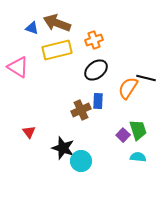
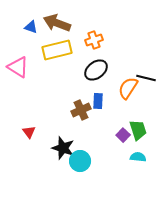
blue triangle: moved 1 px left, 1 px up
cyan circle: moved 1 px left
